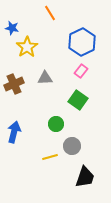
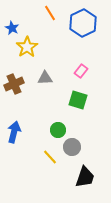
blue star: rotated 16 degrees clockwise
blue hexagon: moved 1 px right, 19 px up
green square: rotated 18 degrees counterclockwise
green circle: moved 2 px right, 6 px down
gray circle: moved 1 px down
yellow line: rotated 63 degrees clockwise
